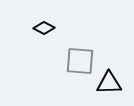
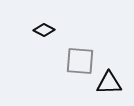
black diamond: moved 2 px down
